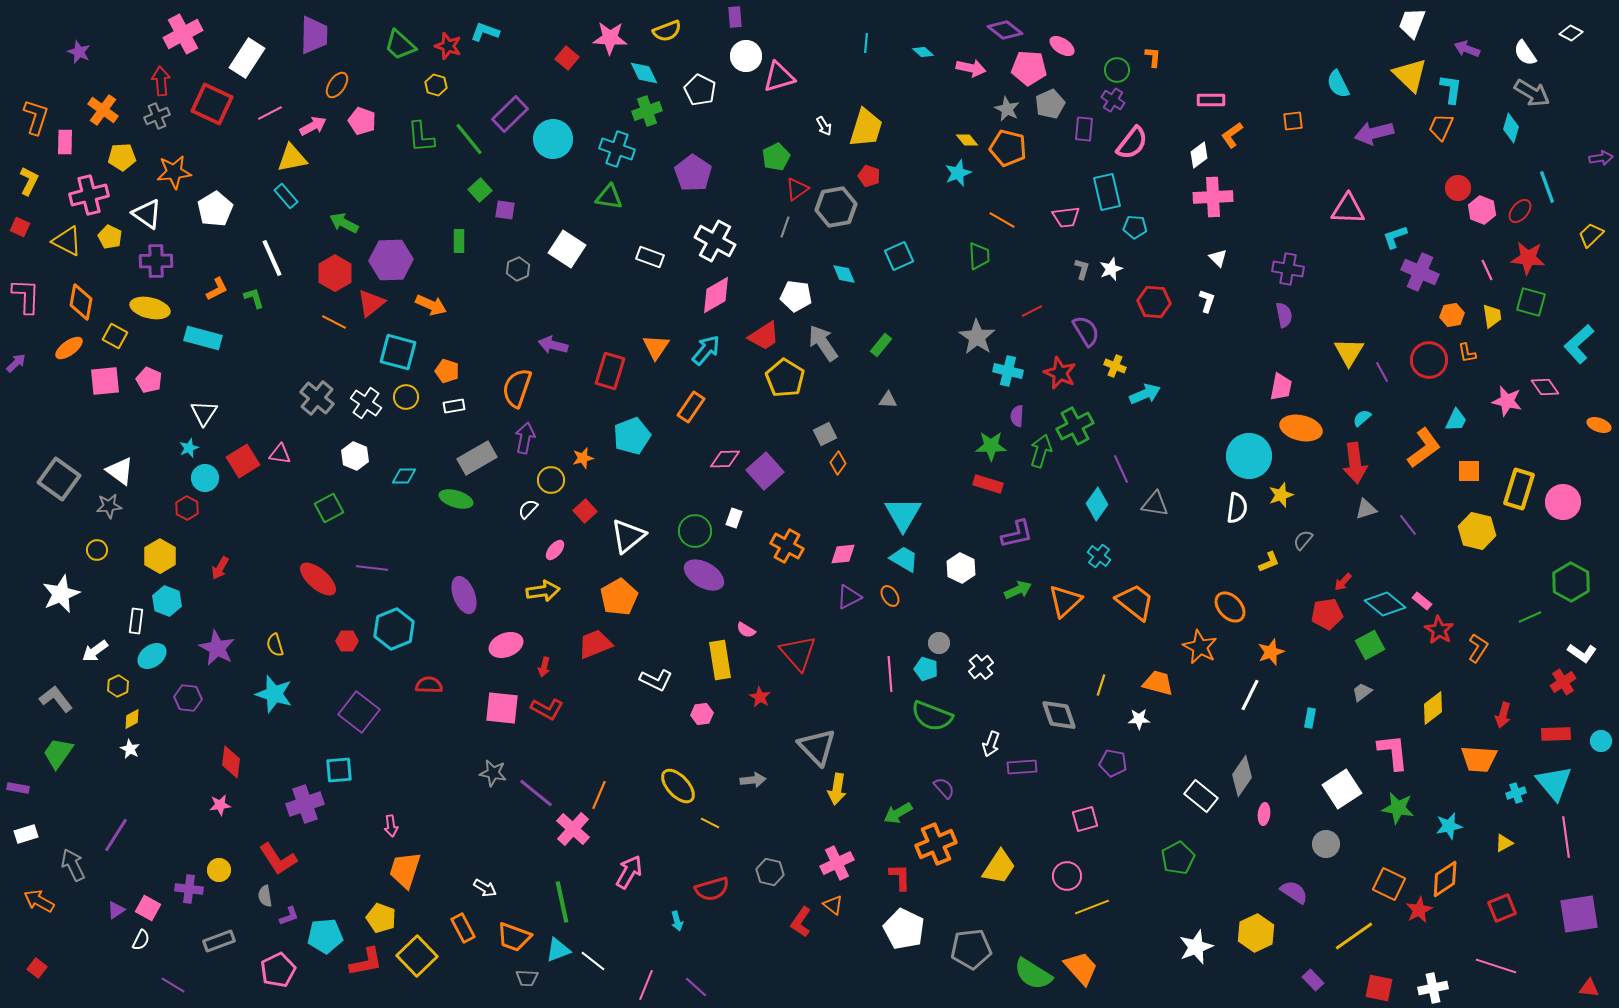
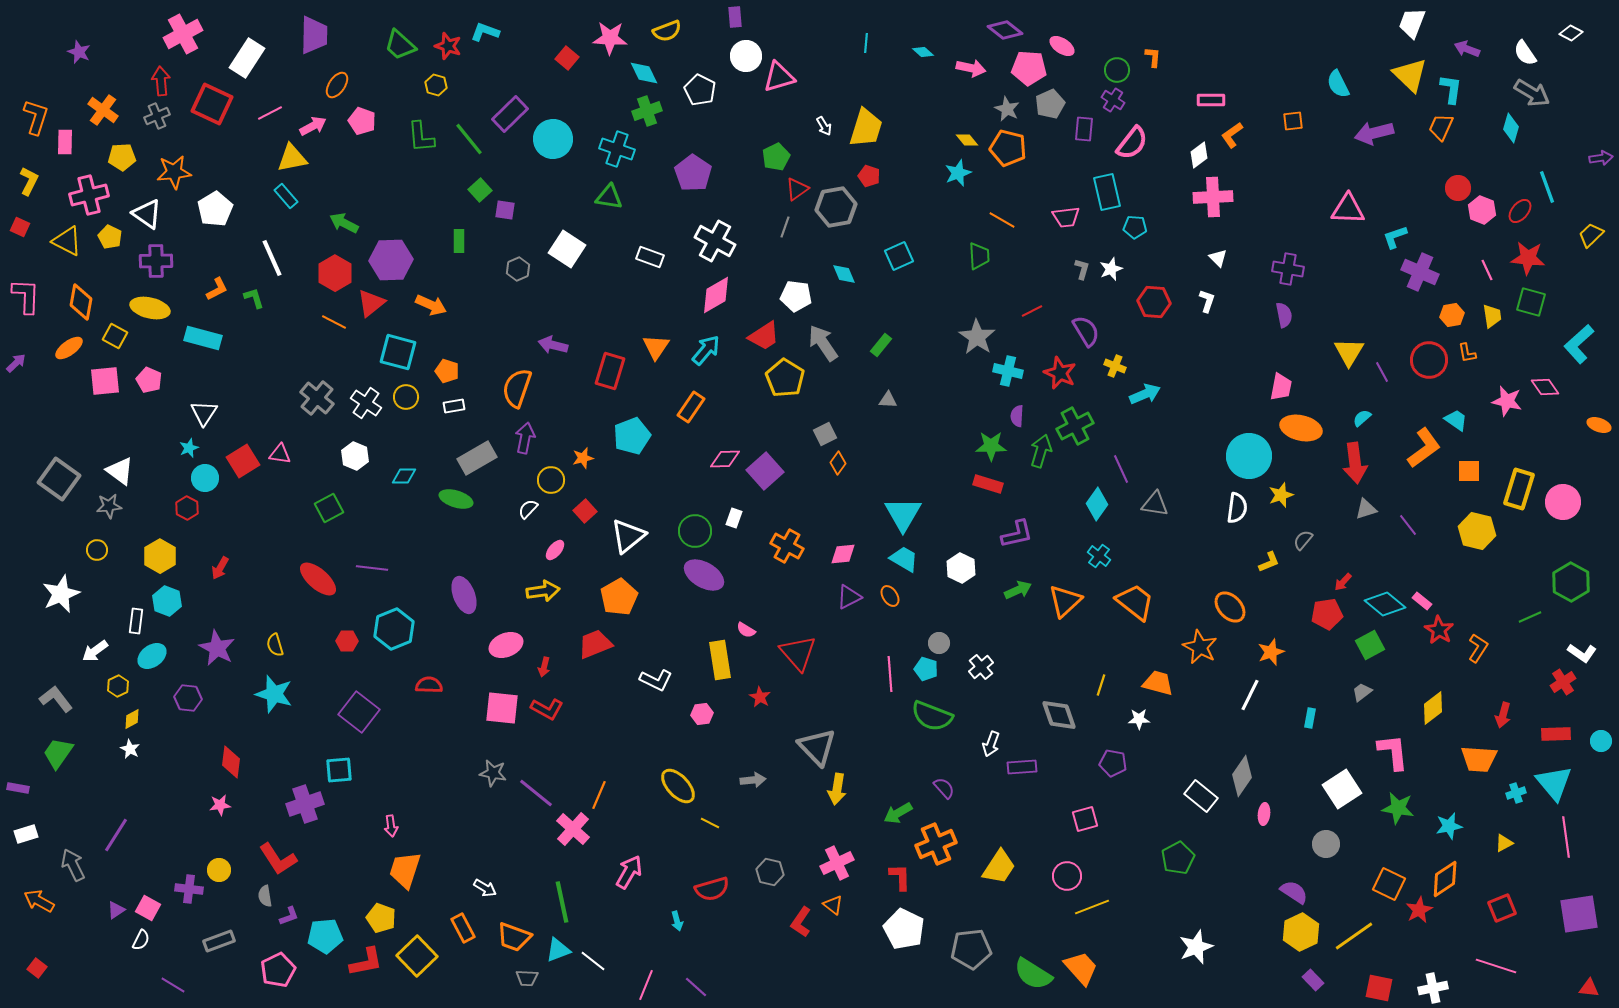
cyan trapezoid at (1456, 420): rotated 80 degrees counterclockwise
yellow hexagon at (1256, 933): moved 45 px right, 1 px up
